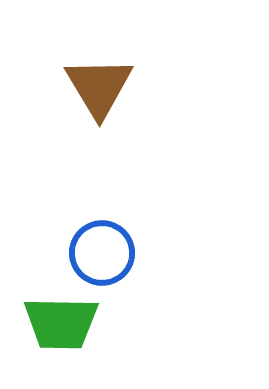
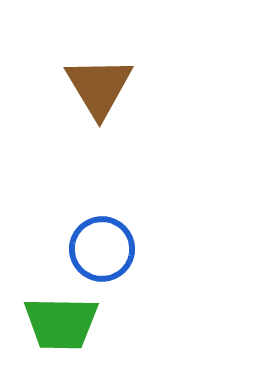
blue circle: moved 4 px up
